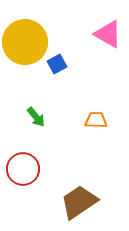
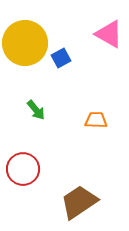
pink triangle: moved 1 px right
yellow circle: moved 1 px down
blue square: moved 4 px right, 6 px up
green arrow: moved 7 px up
